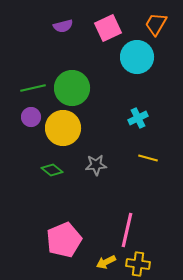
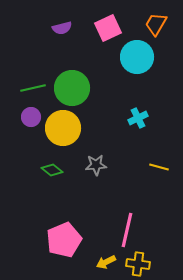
purple semicircle: moved 1 px left, 2 px down
yellow line: moved 11 px right, 9 px down
